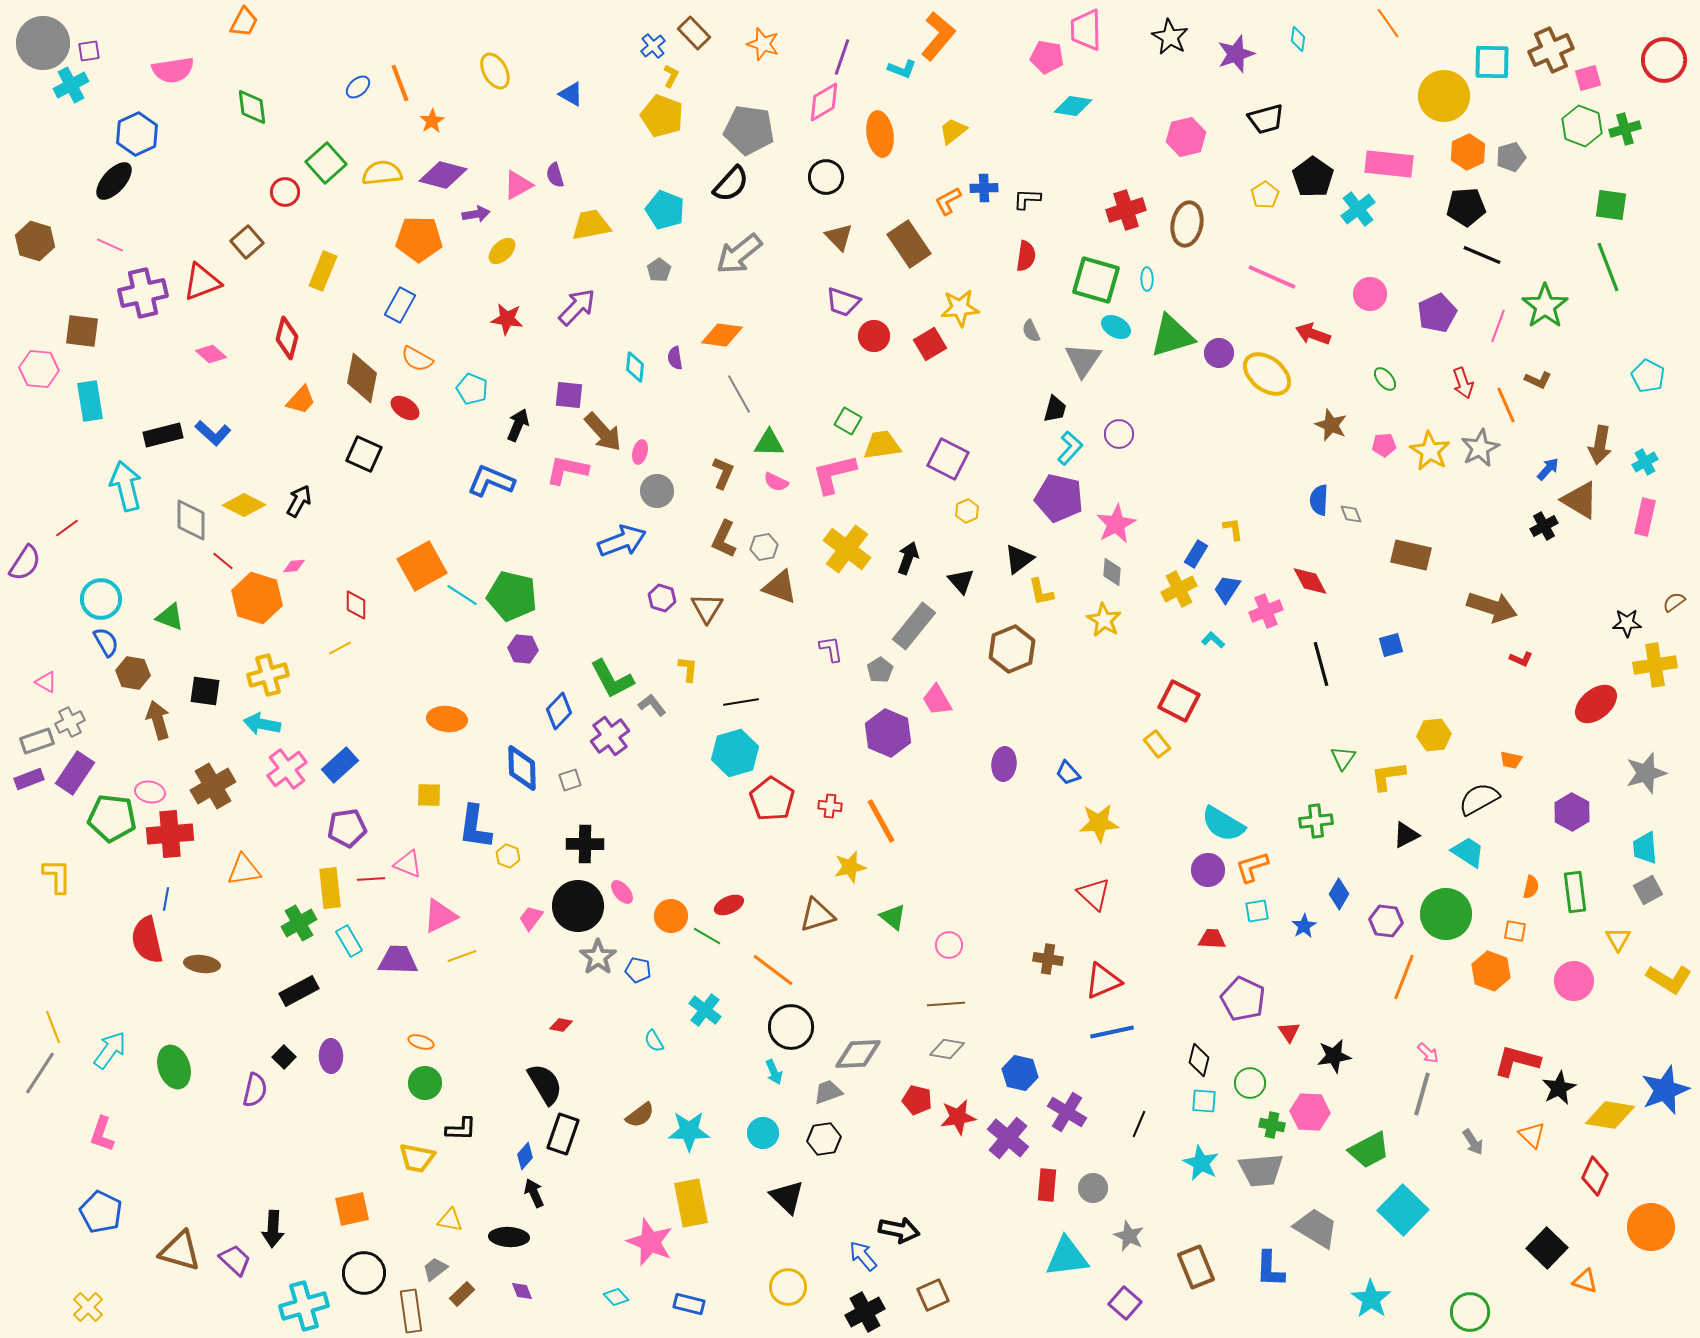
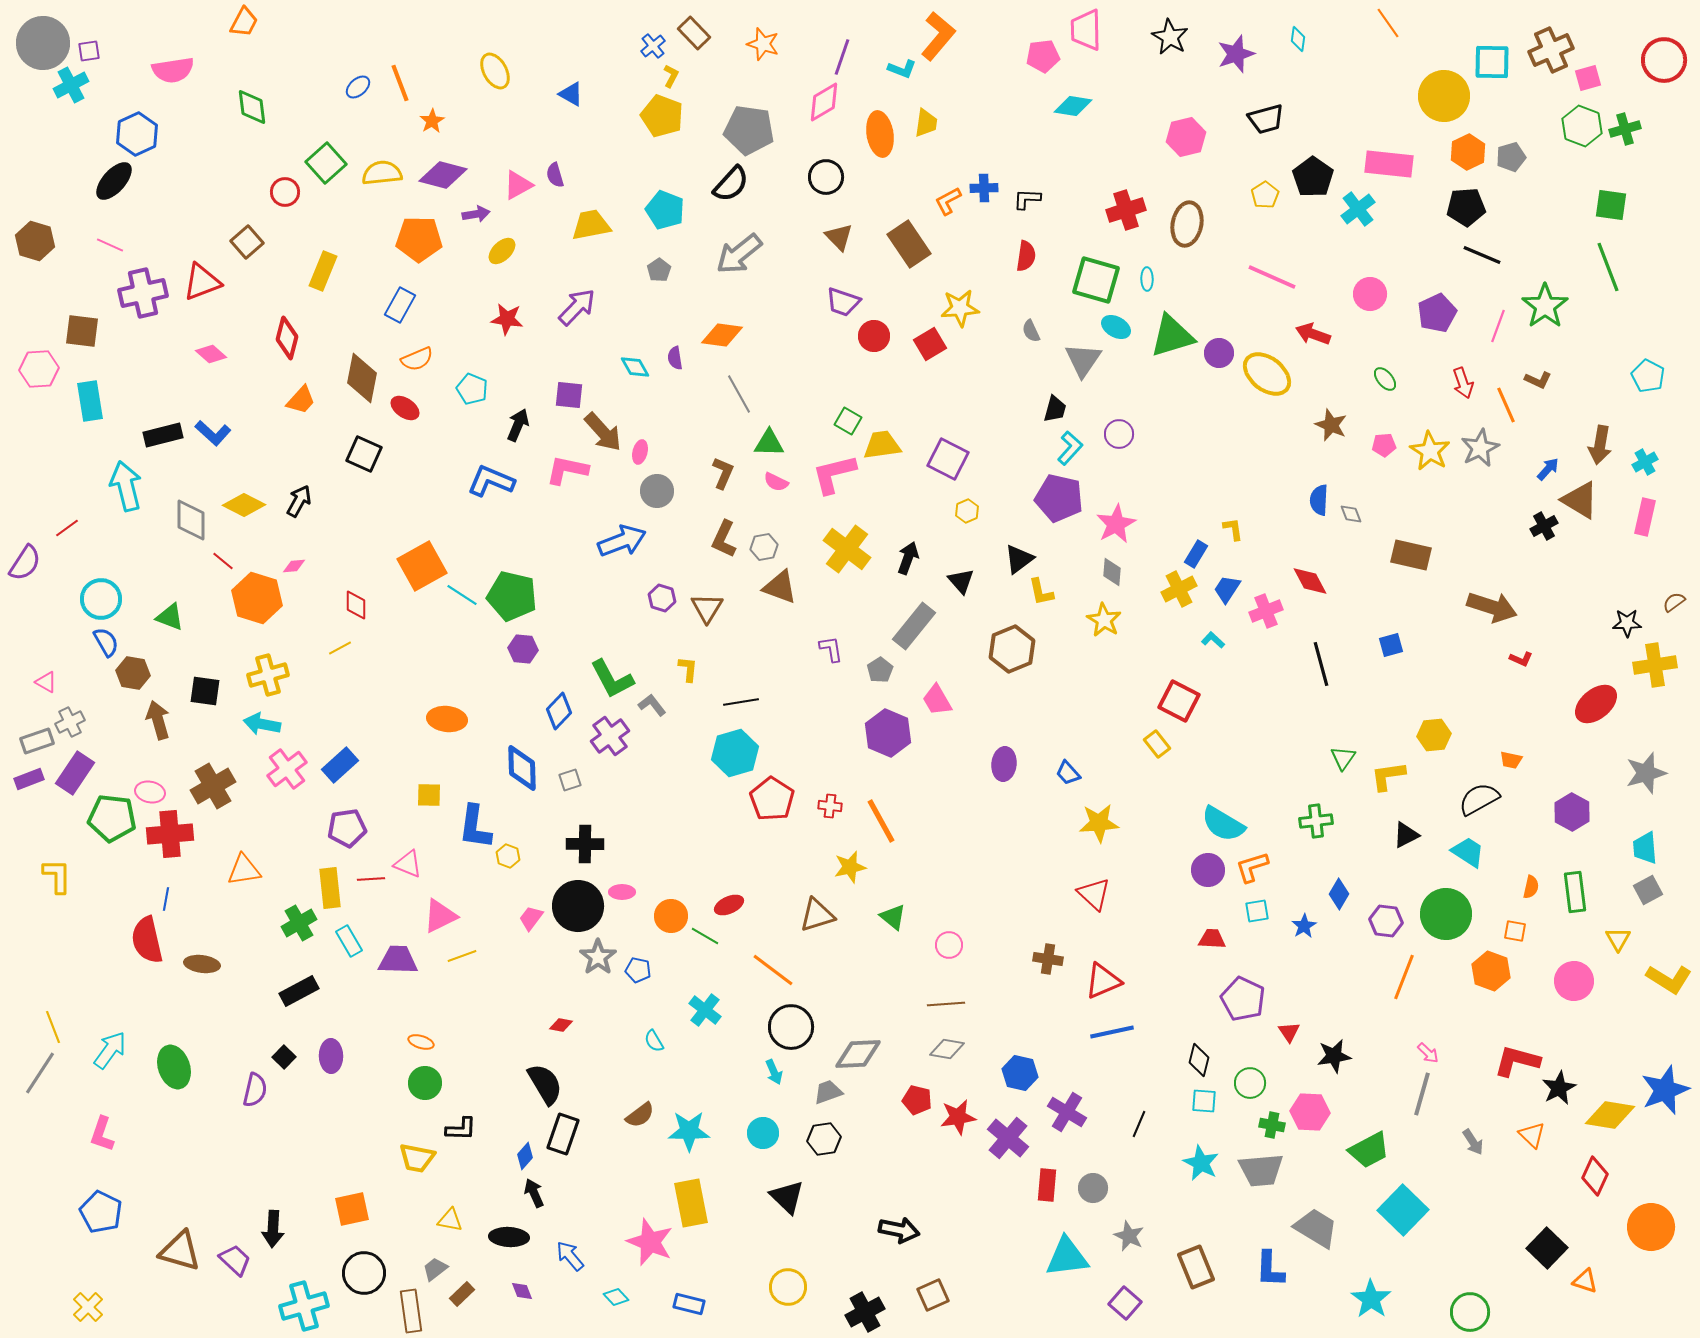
pink pentagon at (1047, 57): moved 4 px left, 1 px up; rotated 16 degrees counterclockwise
yellow trapezoid at (953, 131): moved 27 px left, 8 px up; rotated 136 degrees clockwise
orange semicircle at (417, 359): rotated 52 degrees counterclockwise
cyan diamond at (635, 367): rotated 36 degrees counterclockwise
pink hexagon at (39, 369): rotated 9 degrees counterclockwise
pink ellipse at (622, 892): rotated 50 degrees counterclockwise
green line at (707, 936): moved 2 px left
blue arrow at (863, 1256): moved 293 px left
